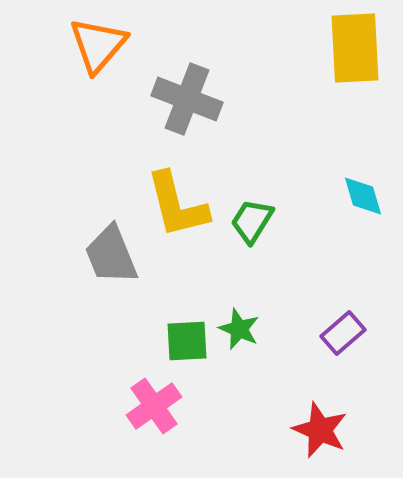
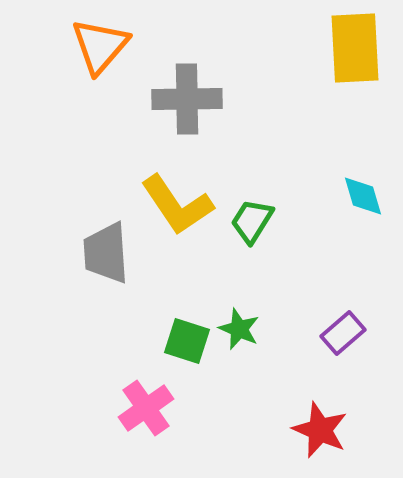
orange triangle: moved 2 px right, 1 px down
gray cross: rotated 22 degrees counterclockwise
yellow L-shape: rotated 20 degrees counterclockwise
gray trapezoid: moved 5 px left, 2 px up; rotated 18 degrees clockwise
green square: rotated 21 degrees clockwise
pink cross: moved 8 px left, 2 px down
